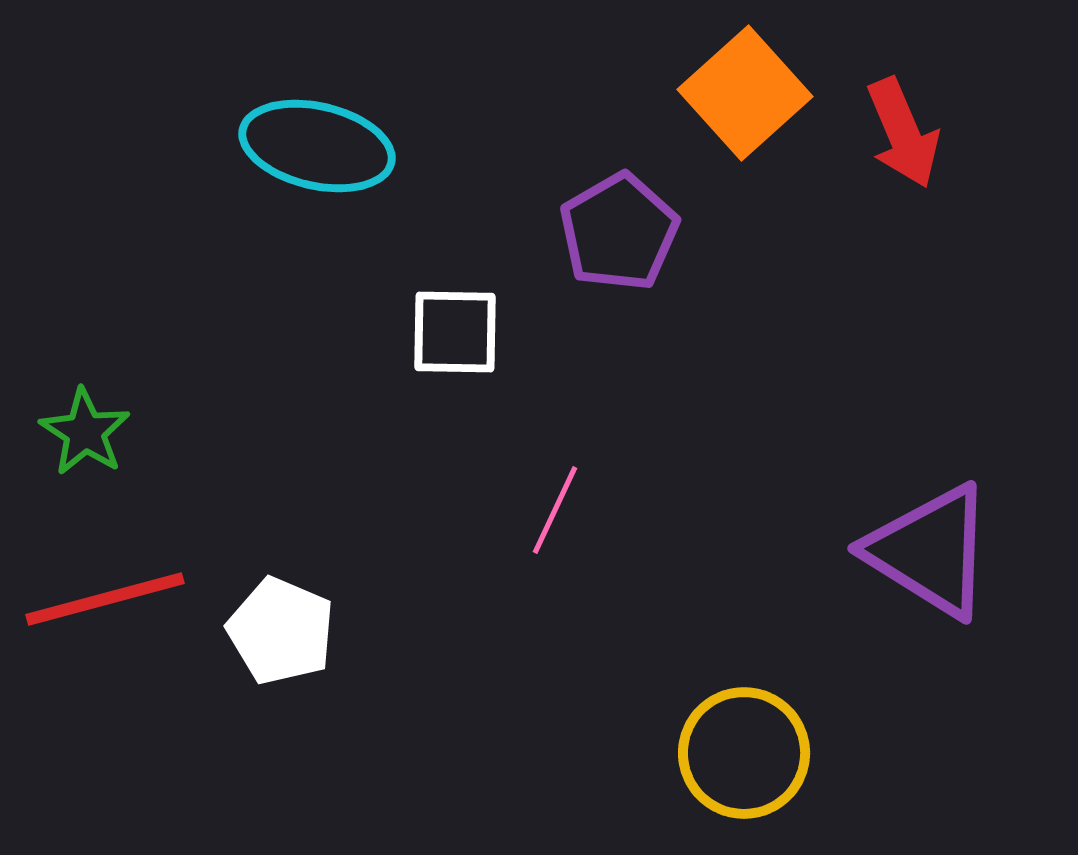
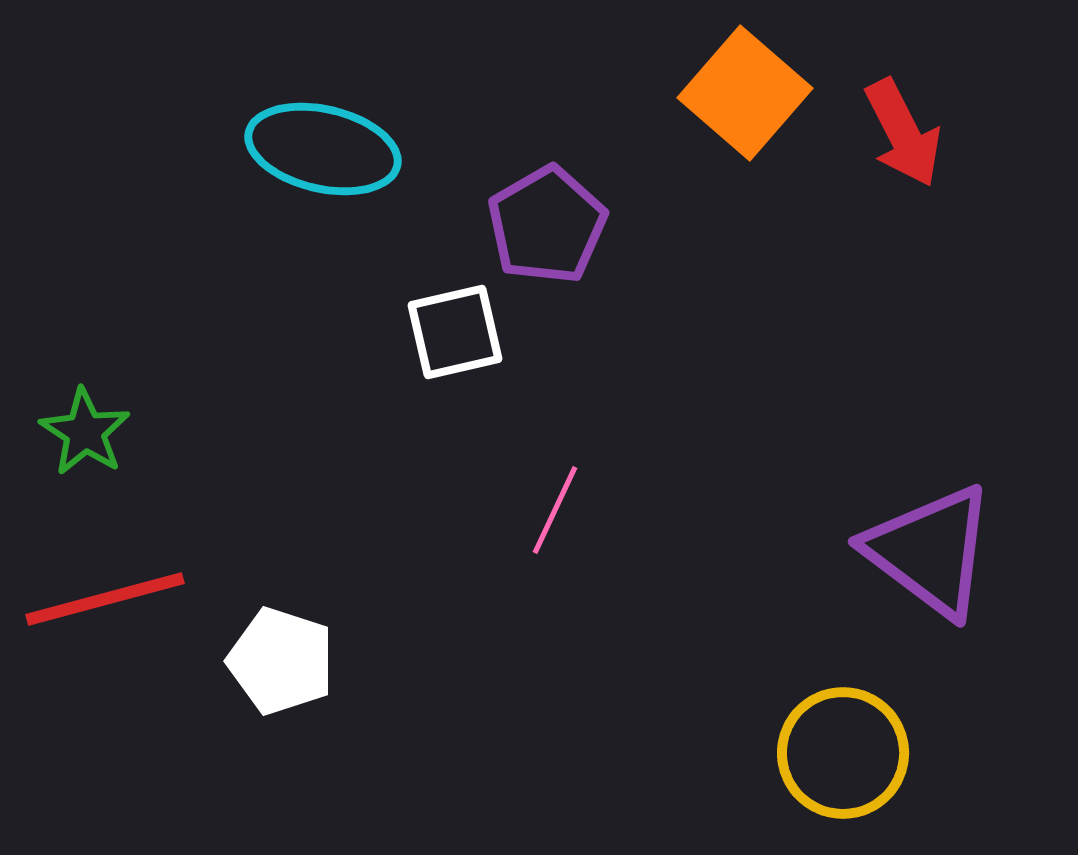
orange square: rotated 7 degrees counterclockwise
red arrow: rotated 4 degrees counterclockwise
cyan ellipse: moved 6 px right, 3 px down
purple pentagon: moved 72 px left, 7 px up
white square: rotated 14 degrees counterclockwise
purple triangle: rotated 5 degrees clockwise
white pentagon: moved 30 px down; rotated 5 degrees counterclockwise
yellow circle: moved 99 px right
